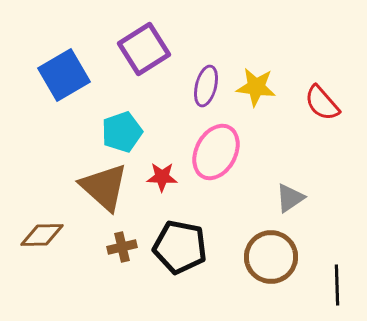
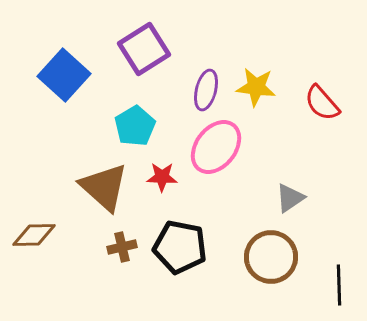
blue square: rotated 18 degrees counterclockwise
purple ellipse: moved 4 px down
cyan pentagon: moved 13 px right, 6 px up; rotated 12 degrees counterclockwise
pink ellipse: moved 5 px up; rotated 10 degrees clockwise
brown diamond: moved 8 px left
black line: moved 2 px right
